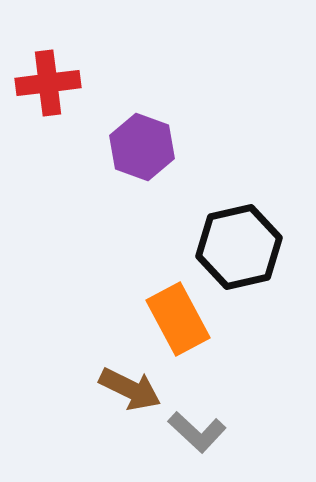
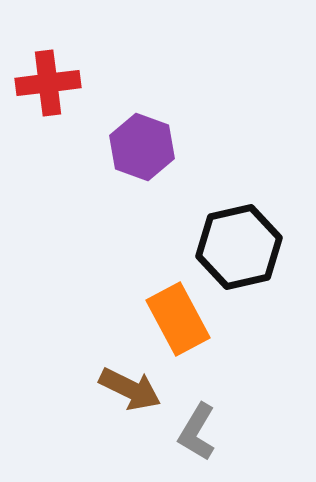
gray L-shape: rotated 78 degrees clockwise
